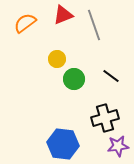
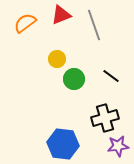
red triangle: moved 2 px left
